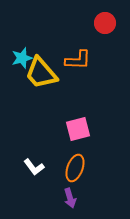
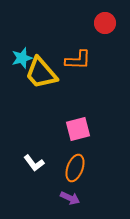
white L-shape: moved 4 px up
purple arrow: rotated 48 degrees counterclockwise
